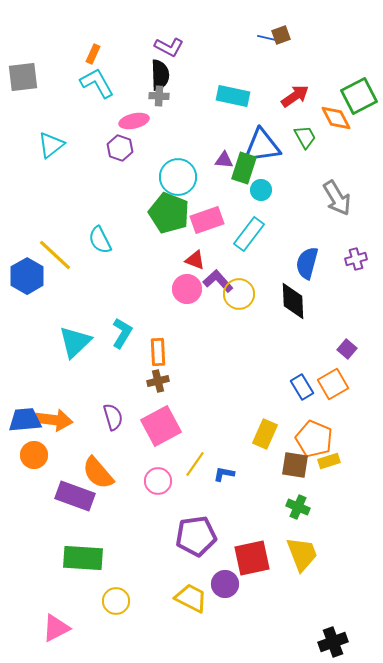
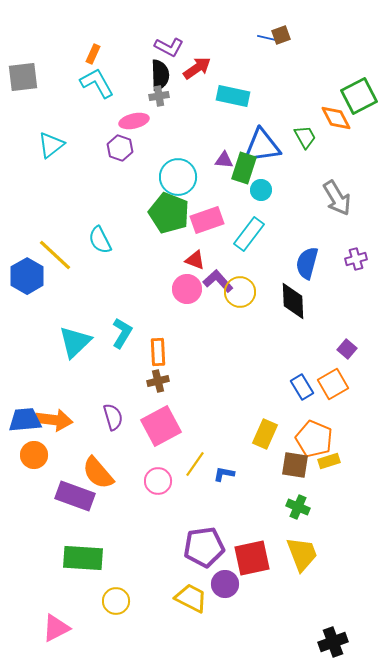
gray cross at (159, 96): rotated 12 degrees counterclockwise
red arrow at (295, 96): moved 98 px left, 28 px up
yellow circle at (239, 294): moved 1 px right, 2 px up
purple pentagon at (196, 536): moved 8 px right, 11 px down
